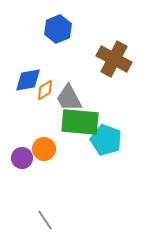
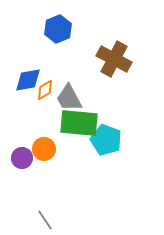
green rectangle: moved 1 px left, 1 px down
